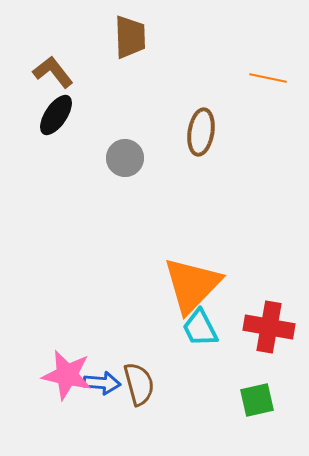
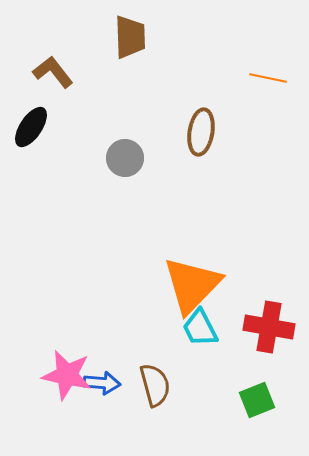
black ellipse: moved 25 px left, 12 px down
brown semicircle: moved 16 px right, 1 px down
green square: rotated 9 degrees counterclockwise
